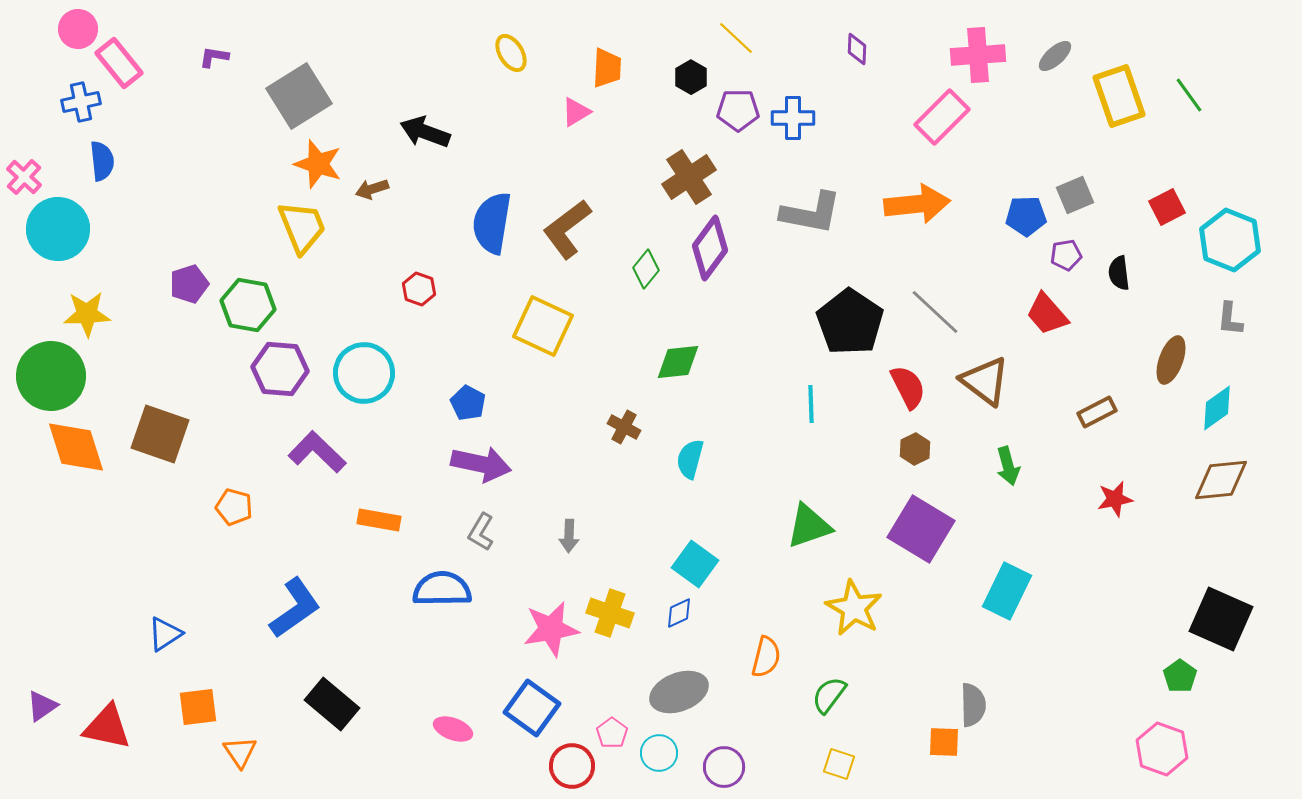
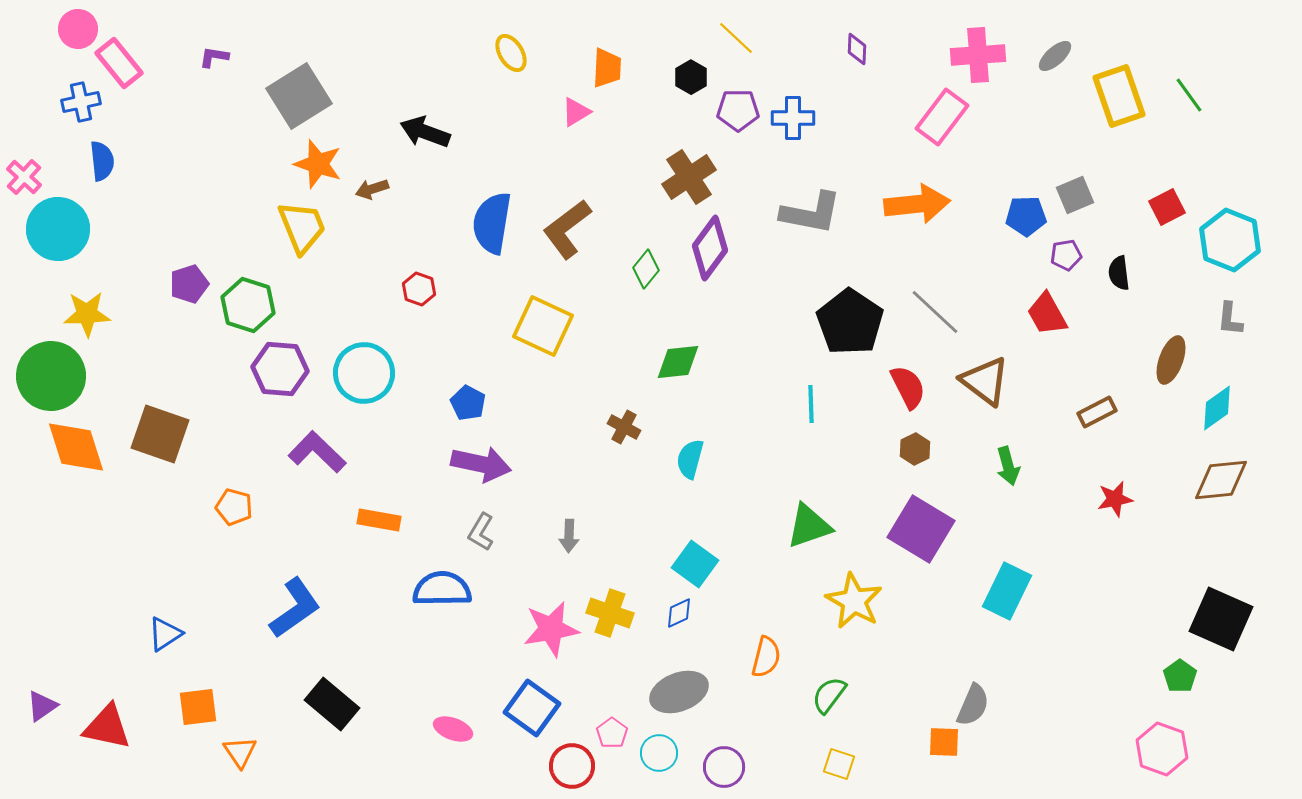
pink rectangle at (942, 117): rotated 8 degrees counterclockwise
green hexagon at (248, 305): rotated 8 degrees clockwise
red trapezoid at (1047, 314): rotated 12 degrees clockwise
yellow star at (854, 608): moved 7 px up
gray semicircle at (973, 705): rotated 24 degrees clockwise
